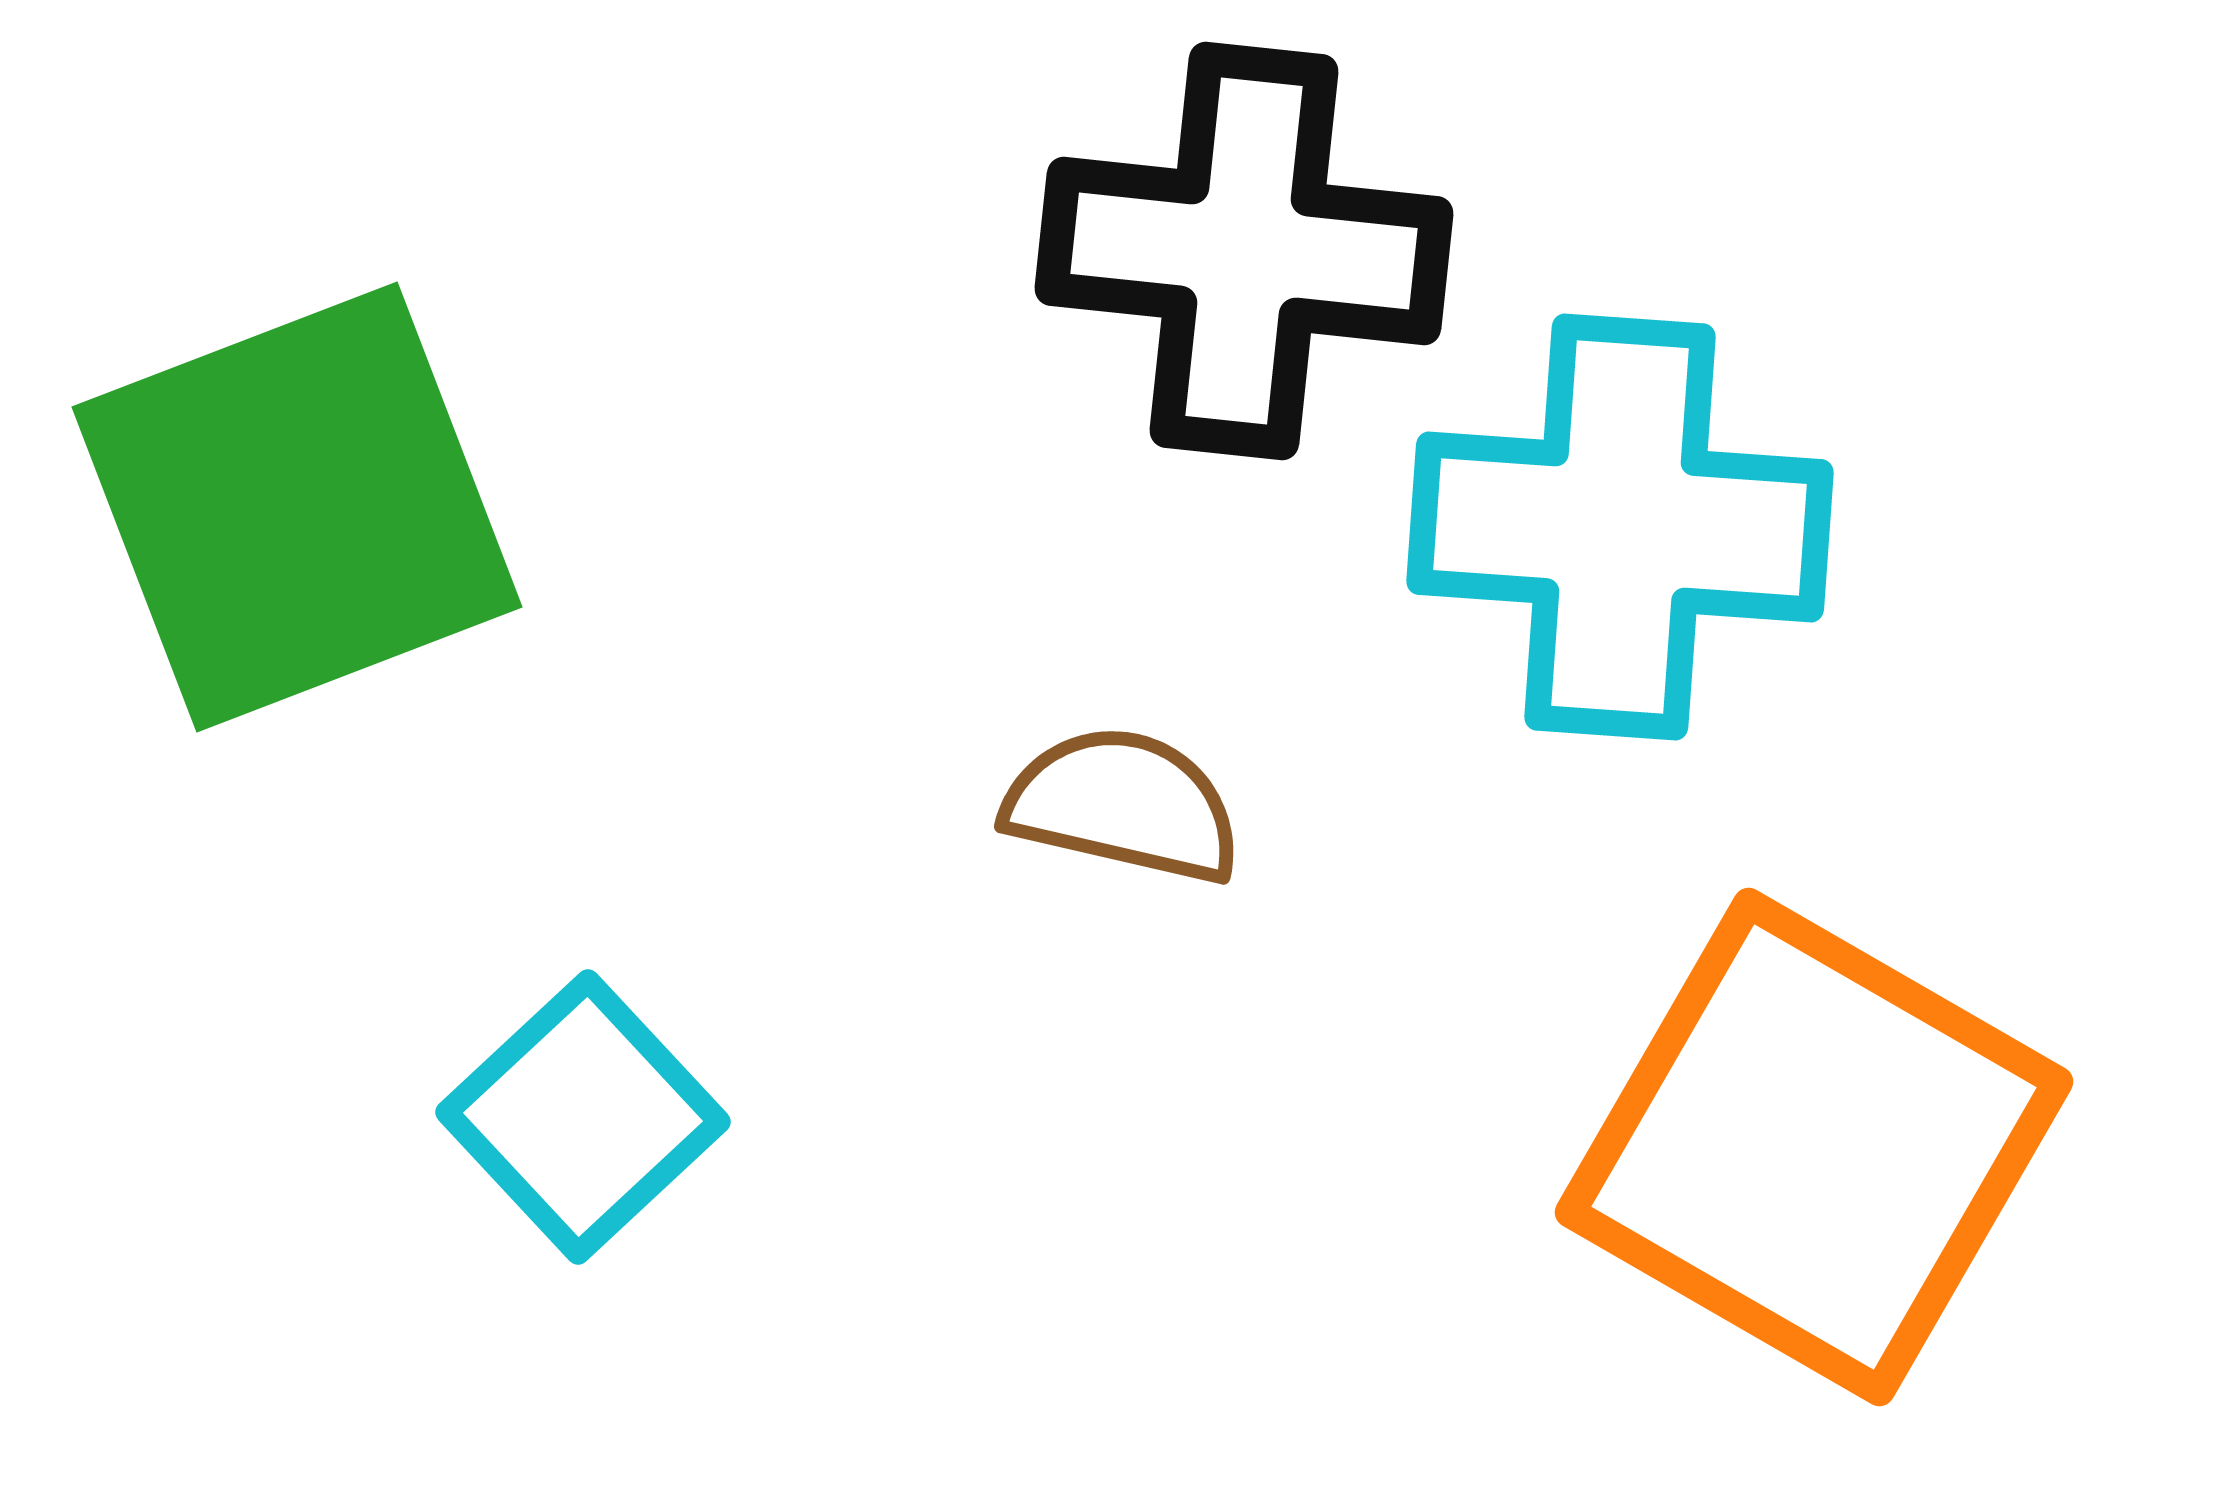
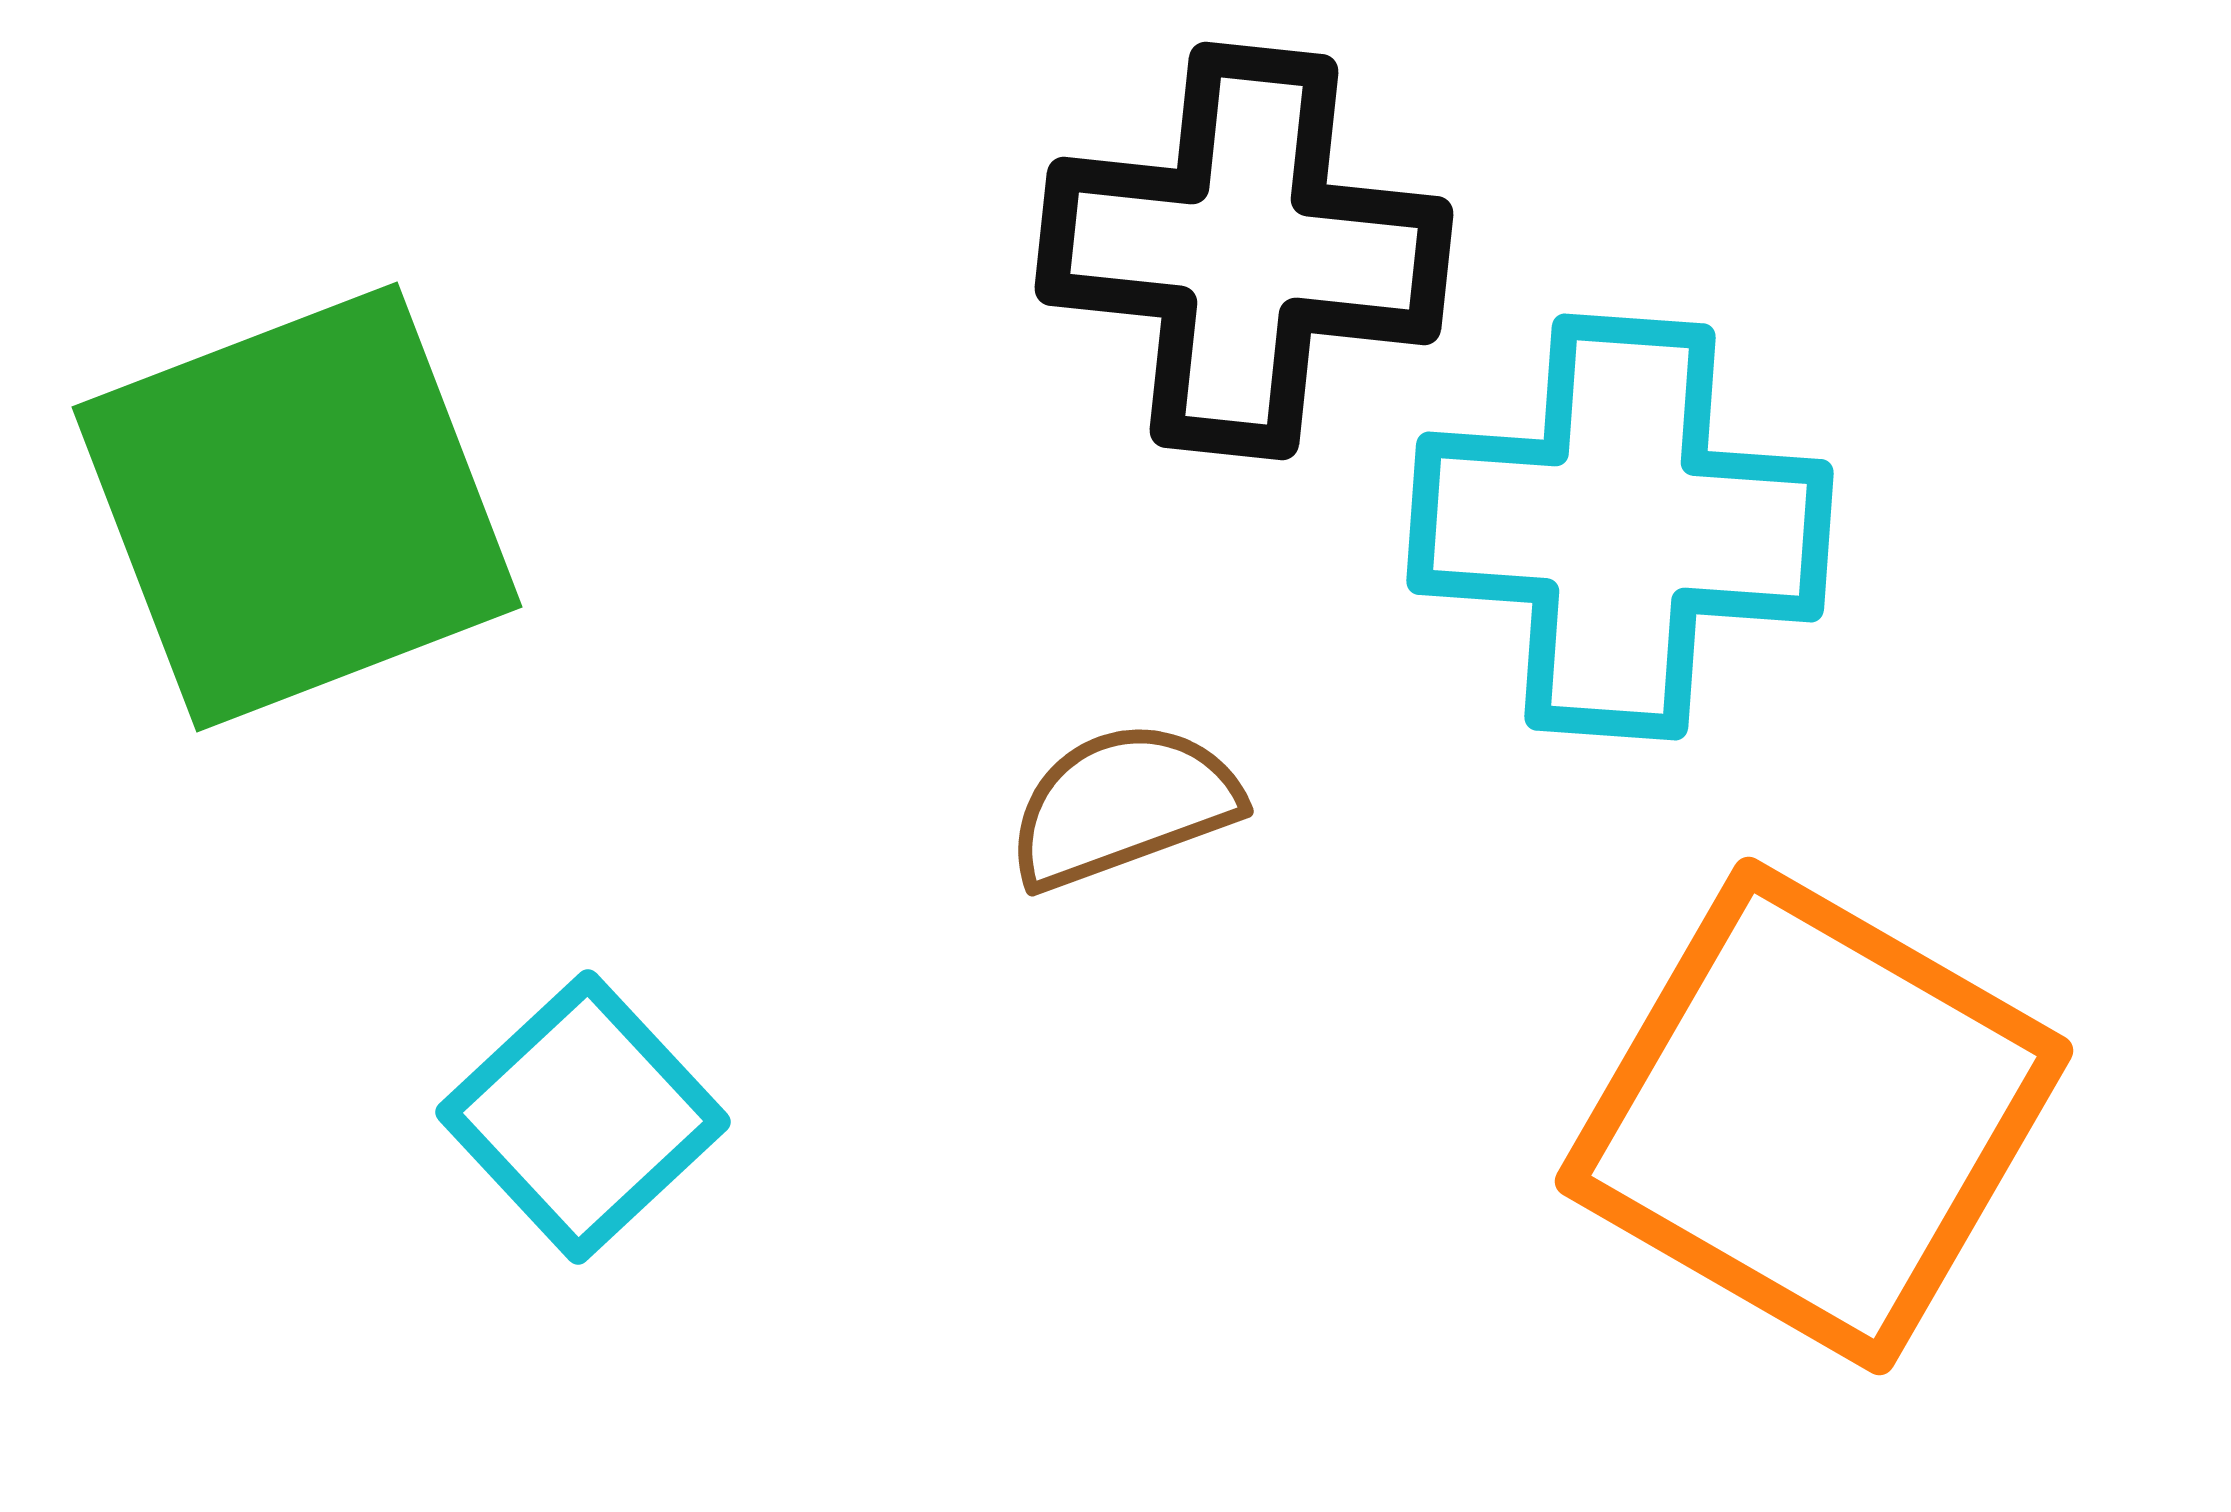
brown semicircle: rotated 33 degrees counterclockwise
orange square: moved 31 px up
